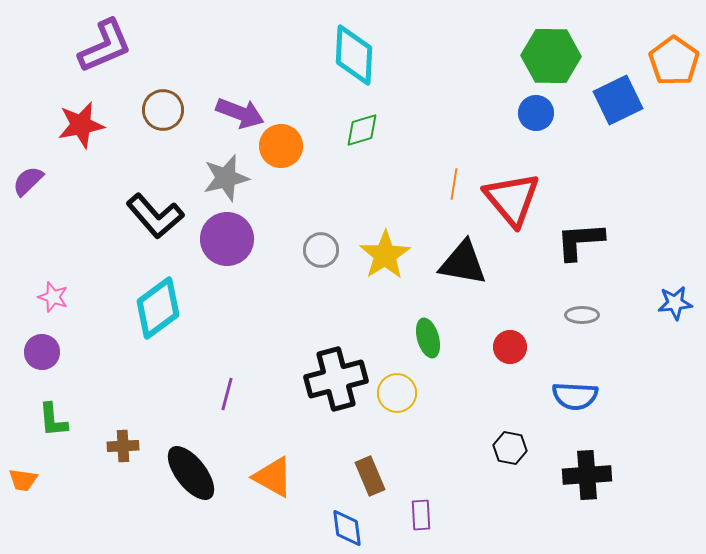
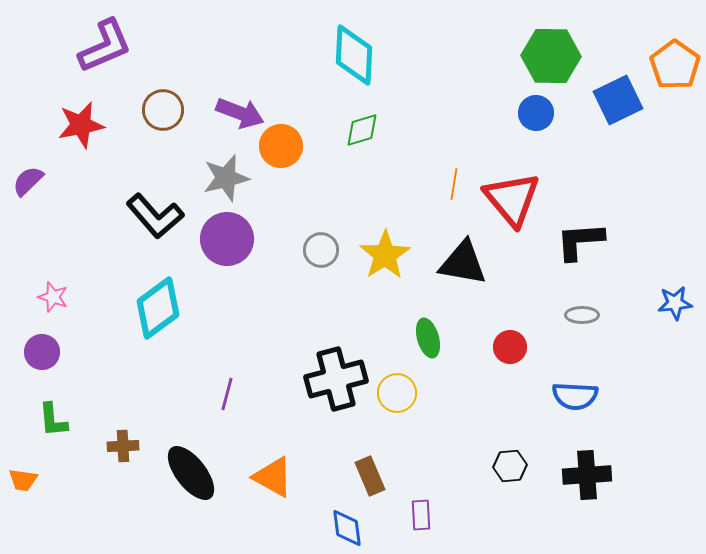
orange pentagon at (674, 61): moved 1 px right, 4 px down
black hexagon at (510, 448): moved 18 px down; rotated 16 degrees counterclockwise
